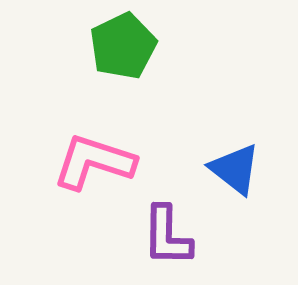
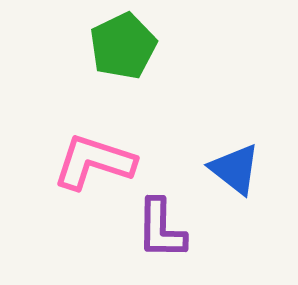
purple L-shape: moved 6 px left, 7 px up
